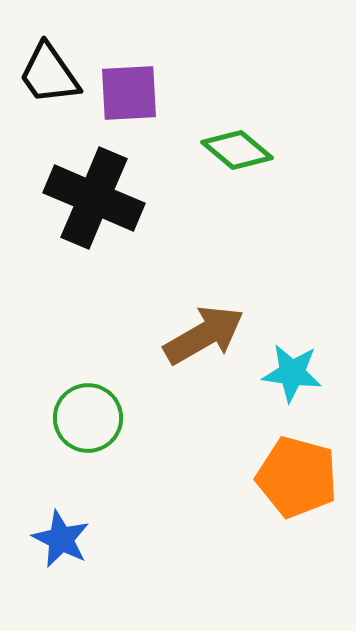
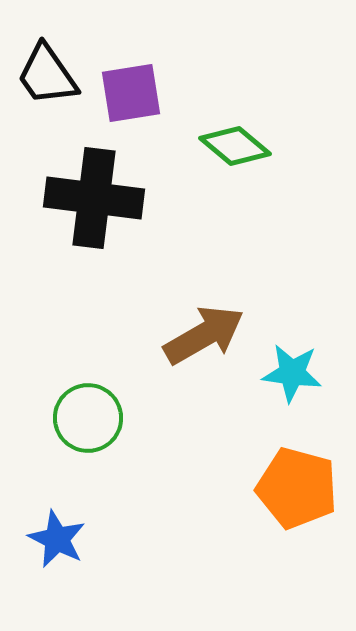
black trapezoid: moved 2 px left, 1 px down
purple square: moved 2 px right; rotated 6 degrees counterclockwise
green diamond: moved 2 px left, 4 px up
black cross: rotated 16 degrees counterclockwise
orange pentagon: moved 11 px down
blue star: moved 4 px left
